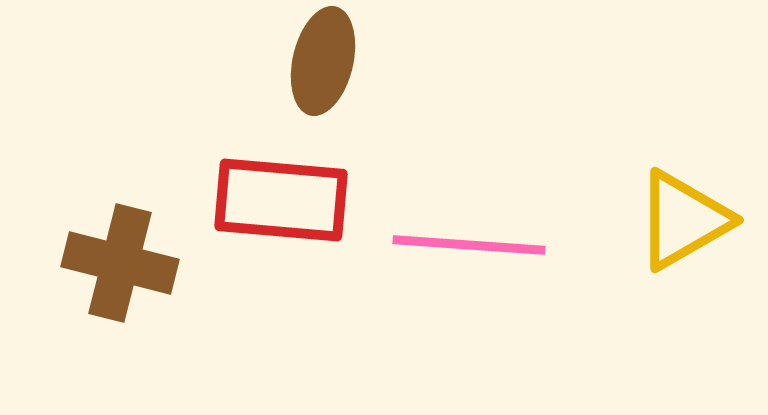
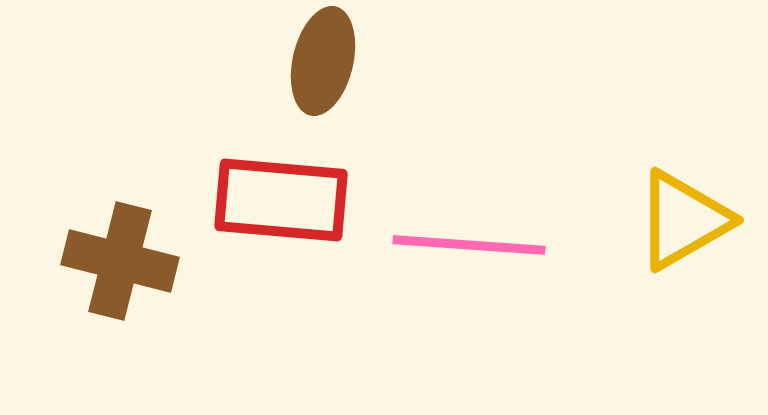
brown cross: moved 2 px up
